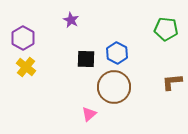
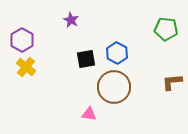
purple hexagon: moved 1 px left, 2 px down
black square: rotated 12 degrees counterclockwise
pink triangle: rotated 49 degrees clockwise
